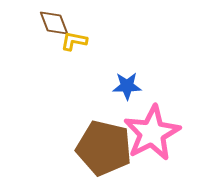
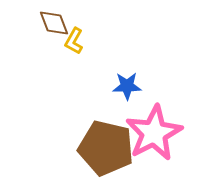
yellow L-shape: rotated 72 degrees counterclockwise
pink star: moved 2 px right
brown pentagon: moved 2 px right
